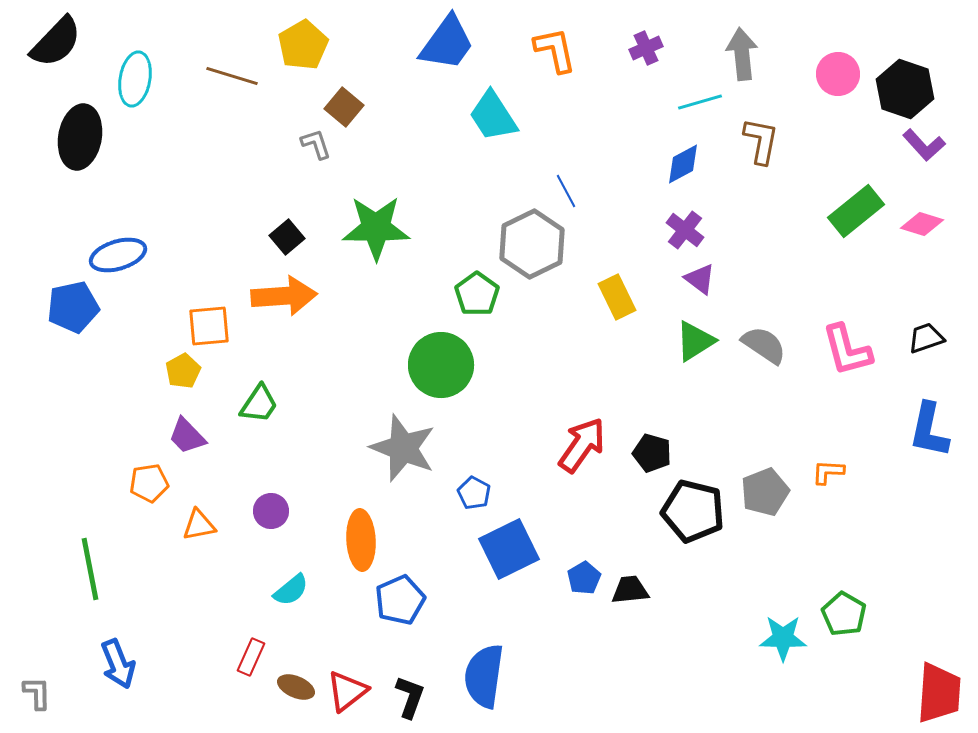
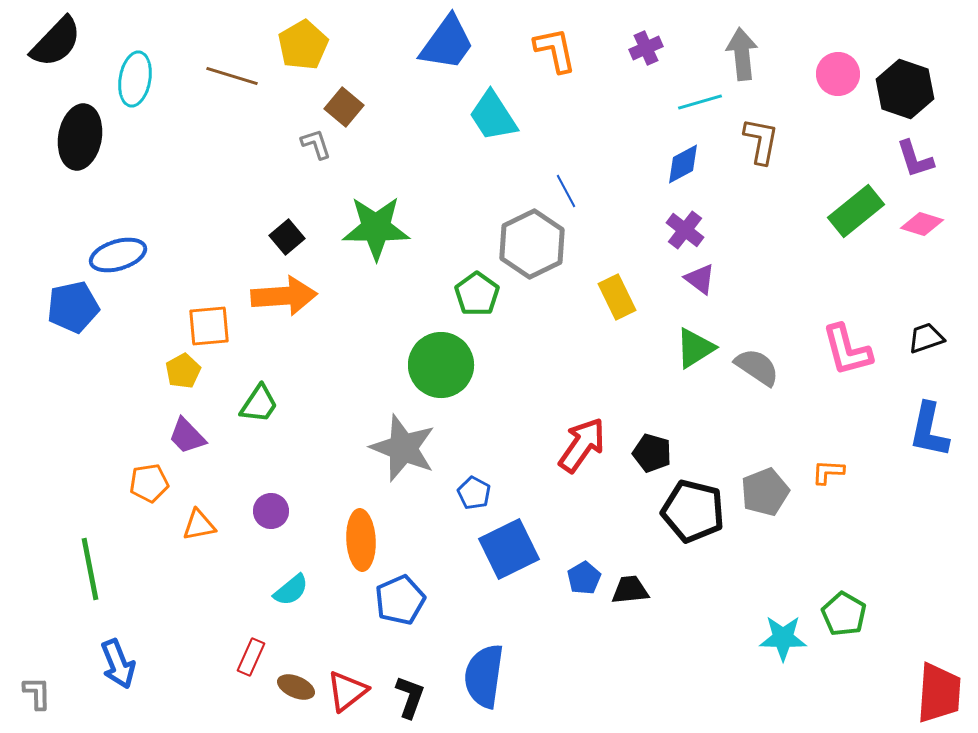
purple L-shape at (924, 145): moved 9 px left, 14 px down; rotated 24 degrees clockwise
green triangle at (695, 341): moved 7 px down
gray semicircle at (764, 345): moved 7 px left, 22 px down
